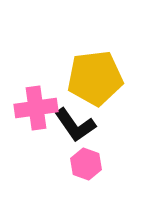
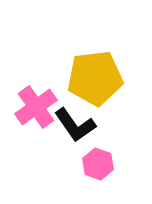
pink cross: moved 1 px up; rotated 27 degrees counterclockwise
pink hexagon: moved 12 px right
